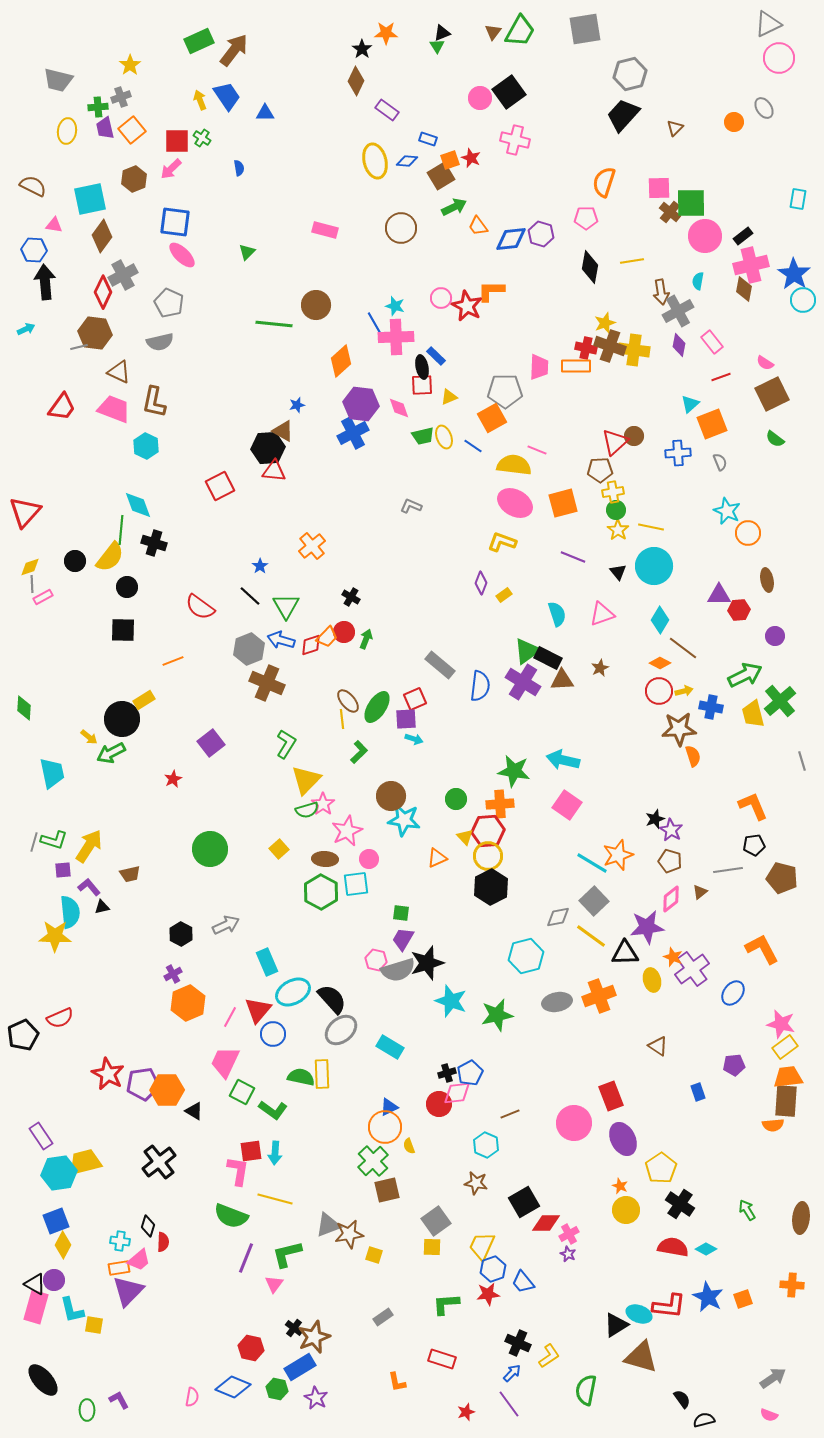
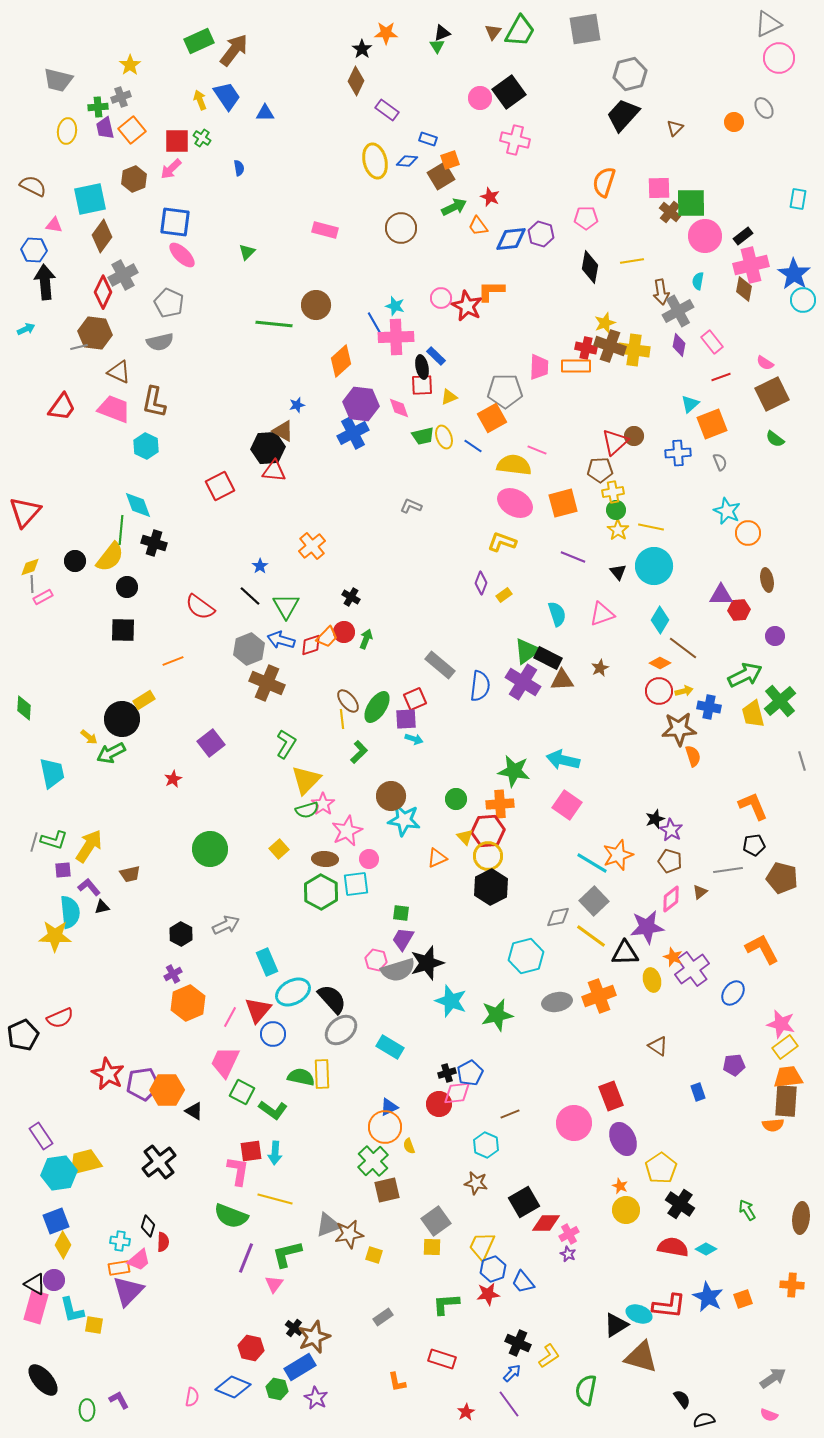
red star at (471, 158): moved 19 px right, 39 px down
purple triangle at (719, 595): moved 2 px right
blue cross at (711, 707): moved 2 px left
red star at (466, 1412): rotated 12 degrees counterclockwise
